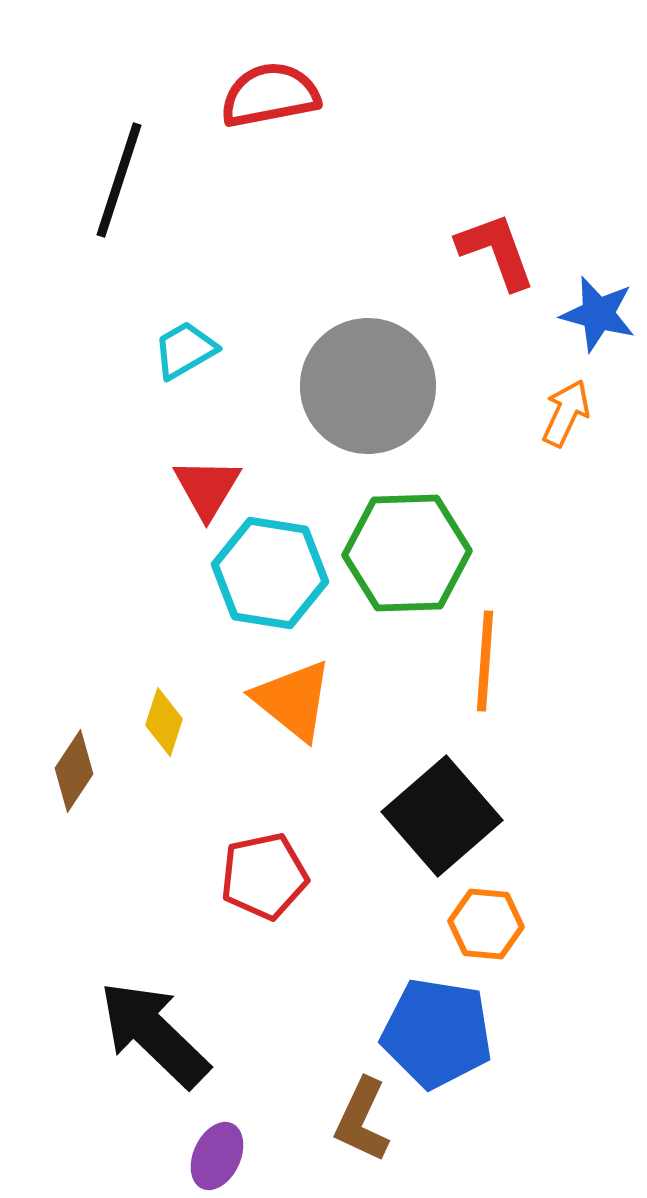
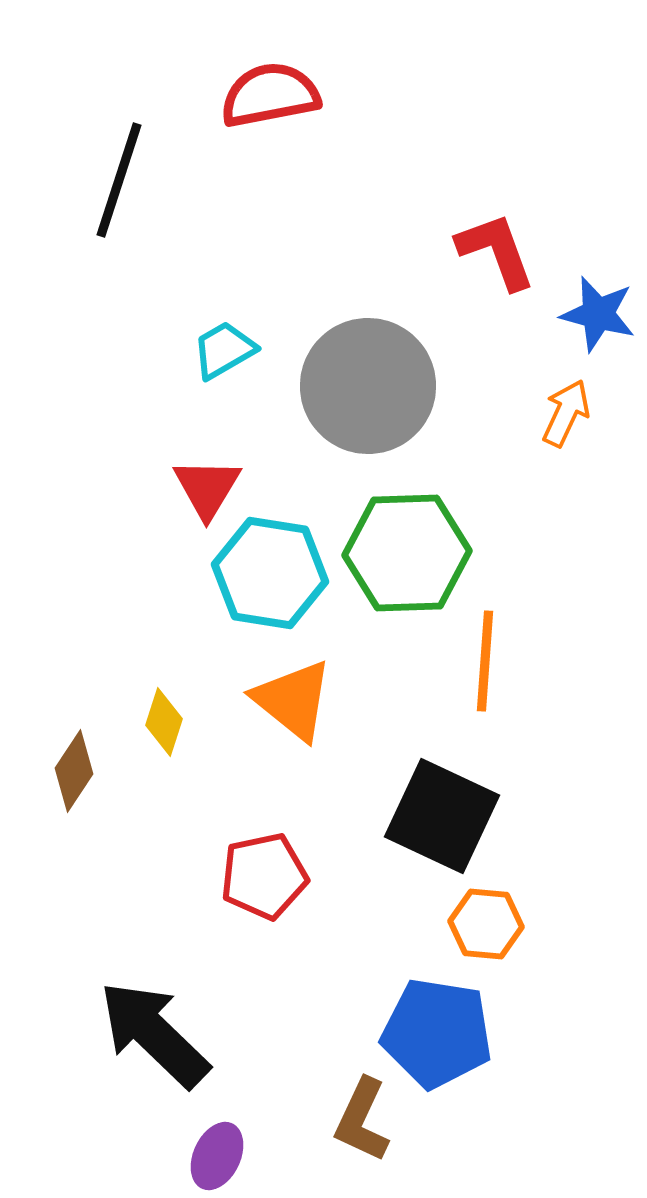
cyan trapezoid: moved 39 px right
black square: rotated 24 degrees counterclockwise
